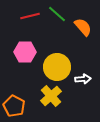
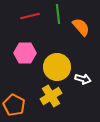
green line: moved 1 px right; rotated 42 degrees clockwise
orange semicircle: moved 2 px left
pink hexagon: moved 1 px down
white arrow: rotated 21 degrees clockwise
yellow cross: rotated 10 degrees clockwise
orange pentagon: moved 1 px up
